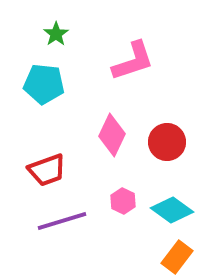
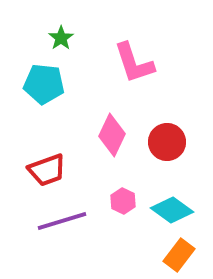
green star: moved 5 px right, 4 px down
pink L-shape: moved 1 px right, 2 px down; rotated 90 degrees clockwise
orange rectangle: moved 2 px right, 2 px up
